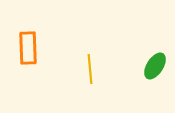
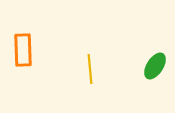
orange rectangle: moved 5 px left, 2 px down
